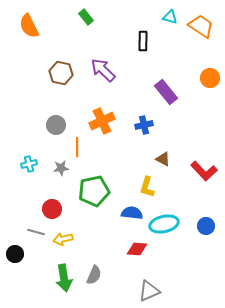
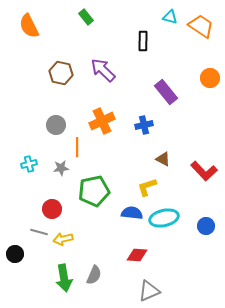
yellow L-shape: rotated 55 degrees clockwise
cyan ellipse: moved 6 px up
gray line: moved 3 px right
red diamond: moved 6 px down
